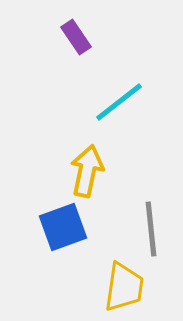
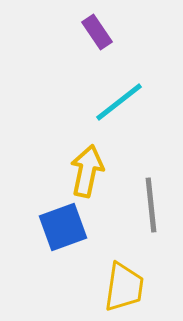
purple rectangle: moved 21 px right, 5 px up
gray line: moved 24 px up
